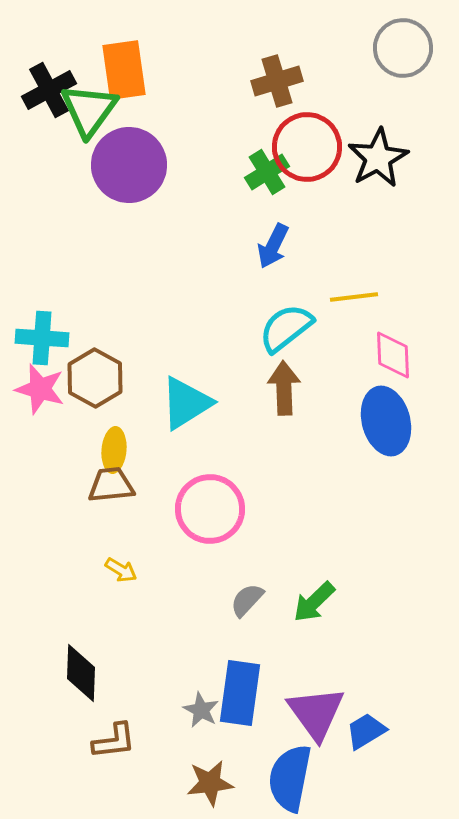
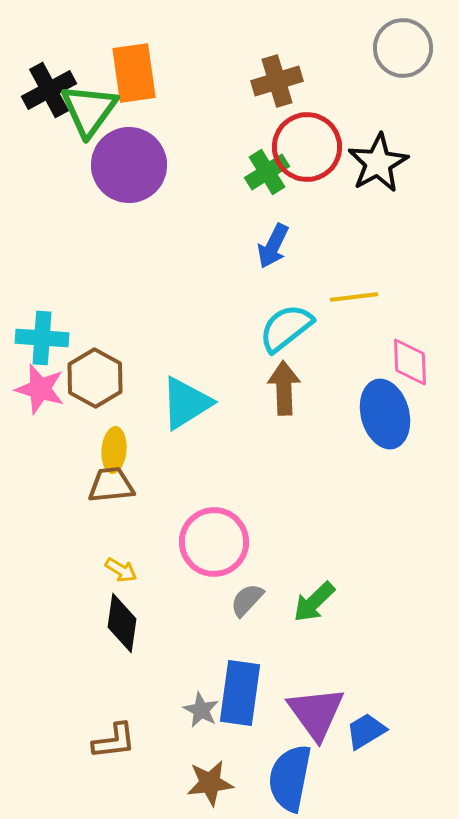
orange rectangle: moved 10 px right, 3 px down
black star: moved 5 px down
pink diamond: moved 17 px right, 7 px down
blue ellipse: moved 1 px left, 7 px up
pink circle: moved 4 px right, 33 px down
black diamond: moved 41 px right, 50 px up; rotated 6 degrees clockwise
